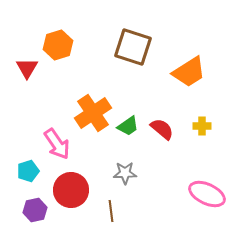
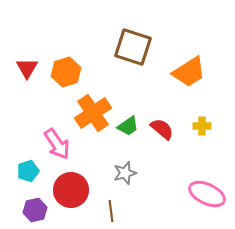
orange hexagon: moved 8 px right, 27 px down
gray star: rotated 15 degrees counterclockwise
